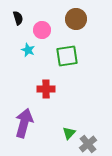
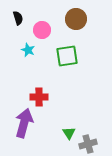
red cross: moved 7 px left, 8 px down
green triangle: rotated 16 degrees counterclockwise
gray cross: rotated 24 degrees clockwise
